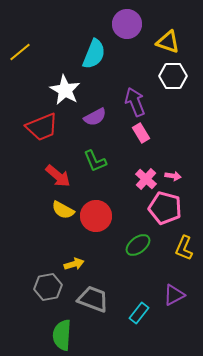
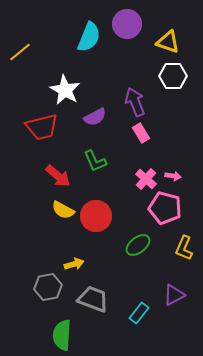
cyan semicircle: moved 5 px left, 17 px up
red trapezoid: rotated 8 degrees clockwise
